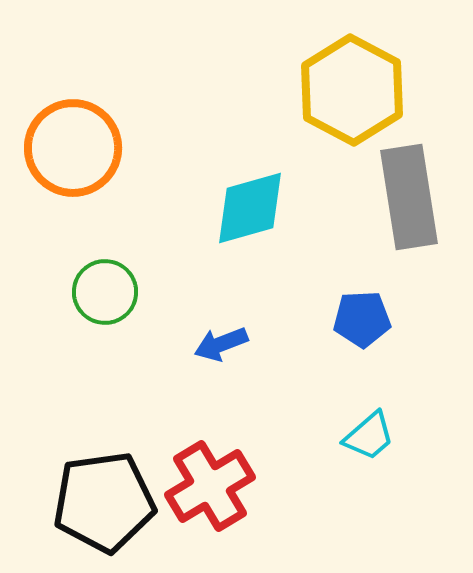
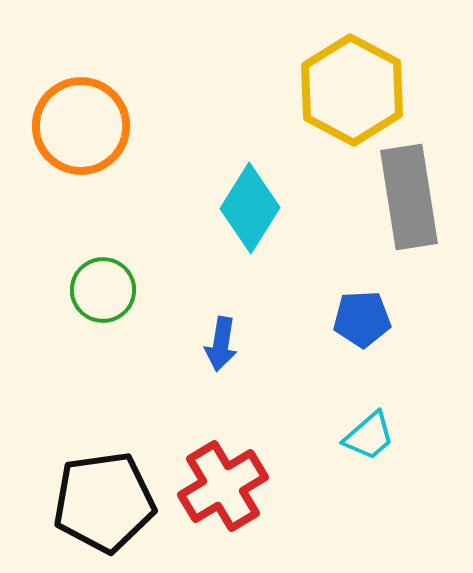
orange circle: moved 8 px right, 22 px up
cyan diamond: rotated 42 degrees counterclockwise
green circle: moved 2 px left, 2 px up
blue arrow: rotated 60 degrees counterclockwise
red cross: moved 13 px right
